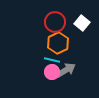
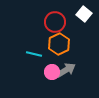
white square: moved 2 px right, 9 px up
orange hexagon: moved 1 px right, 1 px down
cyan line: moved 18 px left, 6 px up
